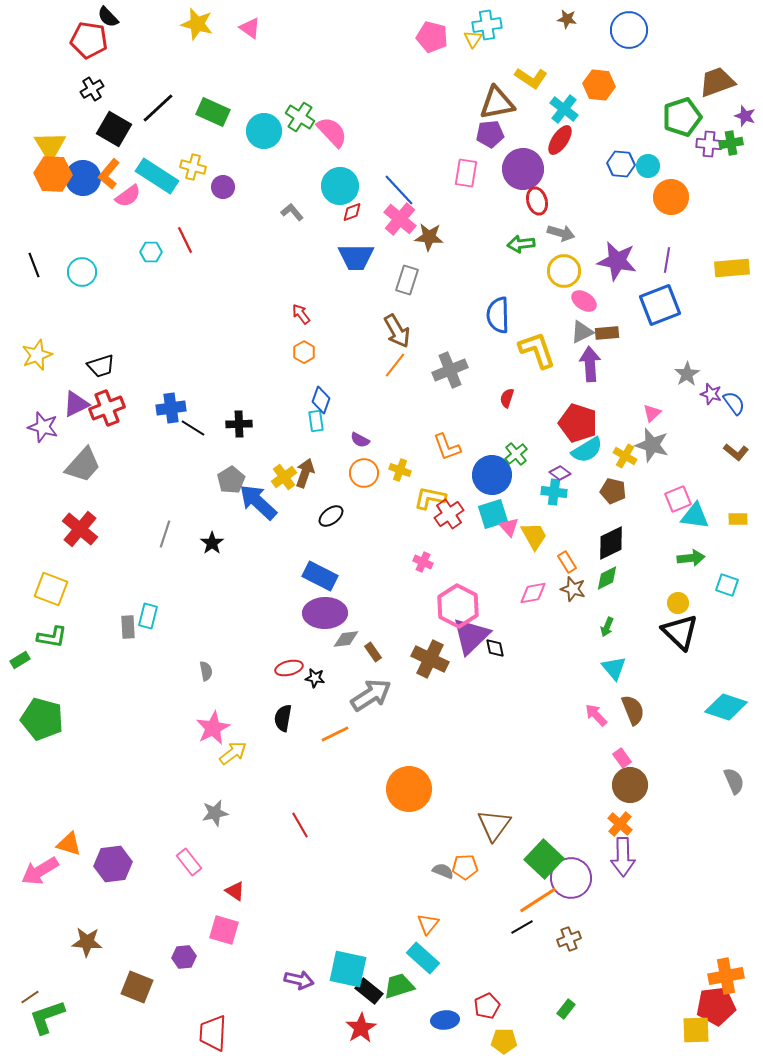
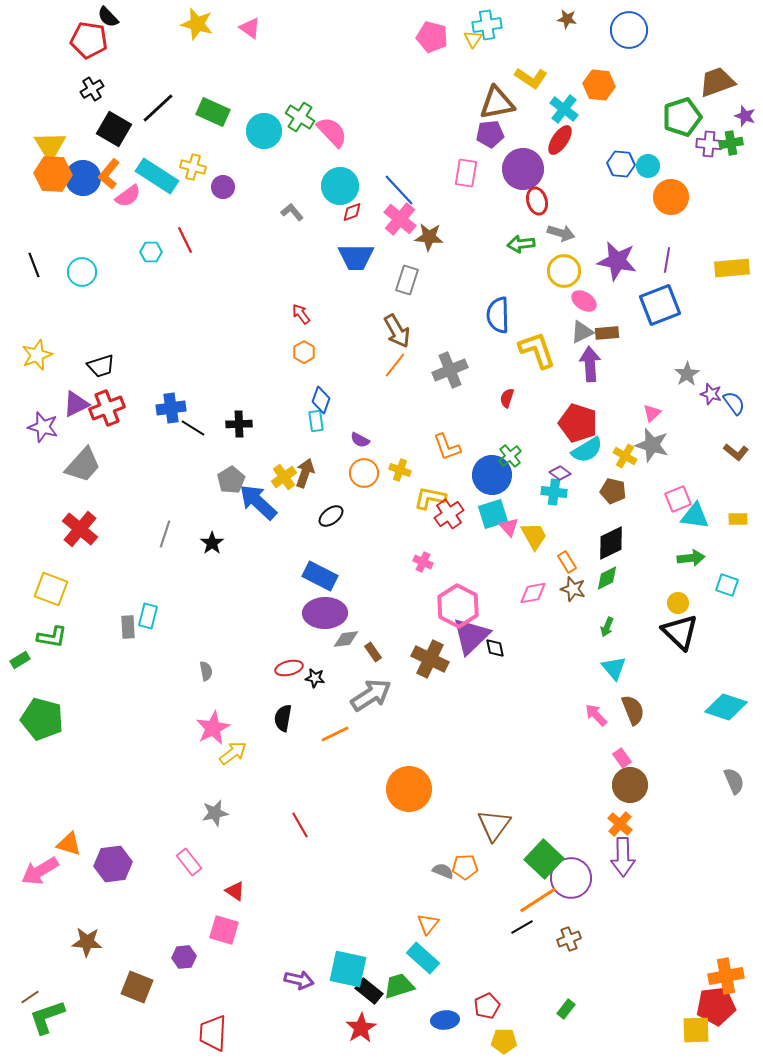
green cross at (516, 454): moved 6 px left, 2 px down
